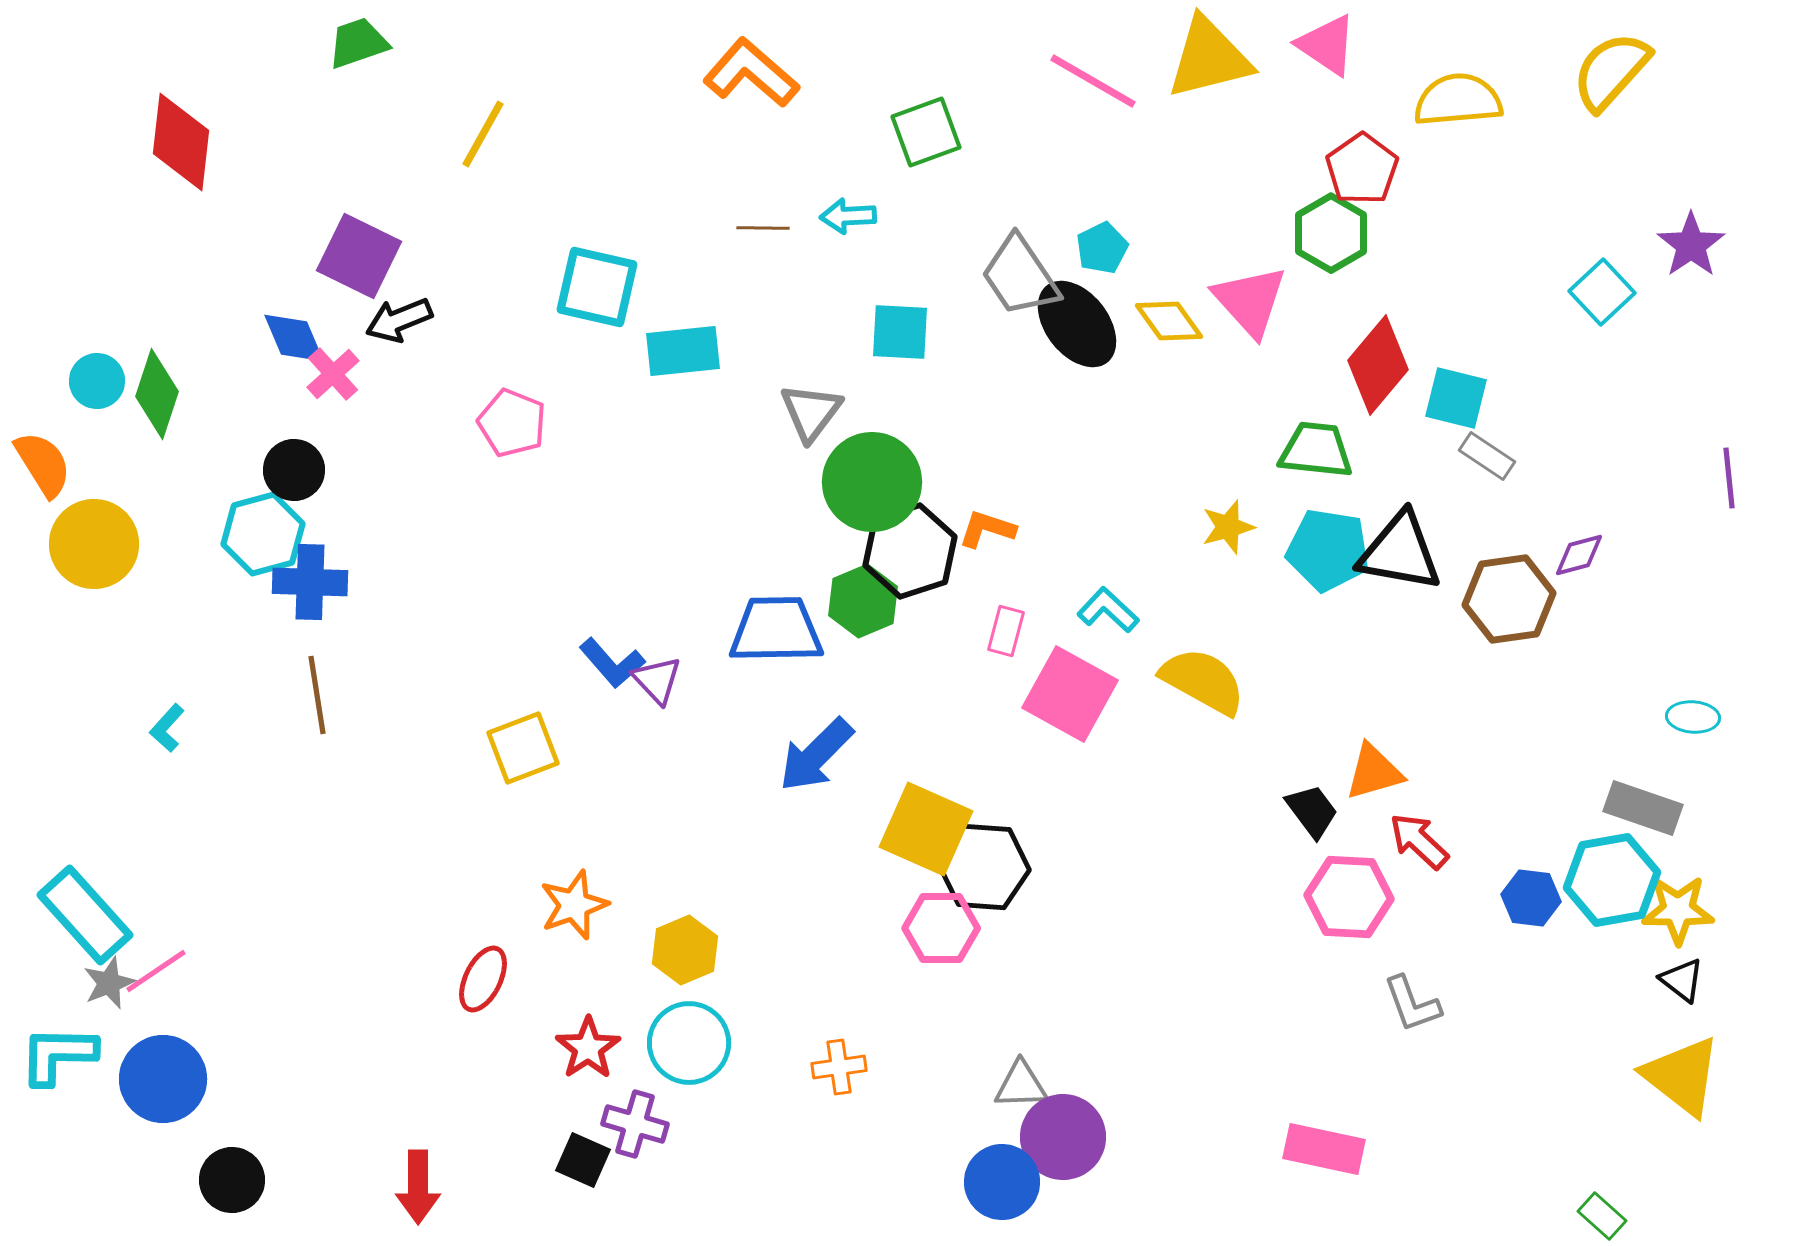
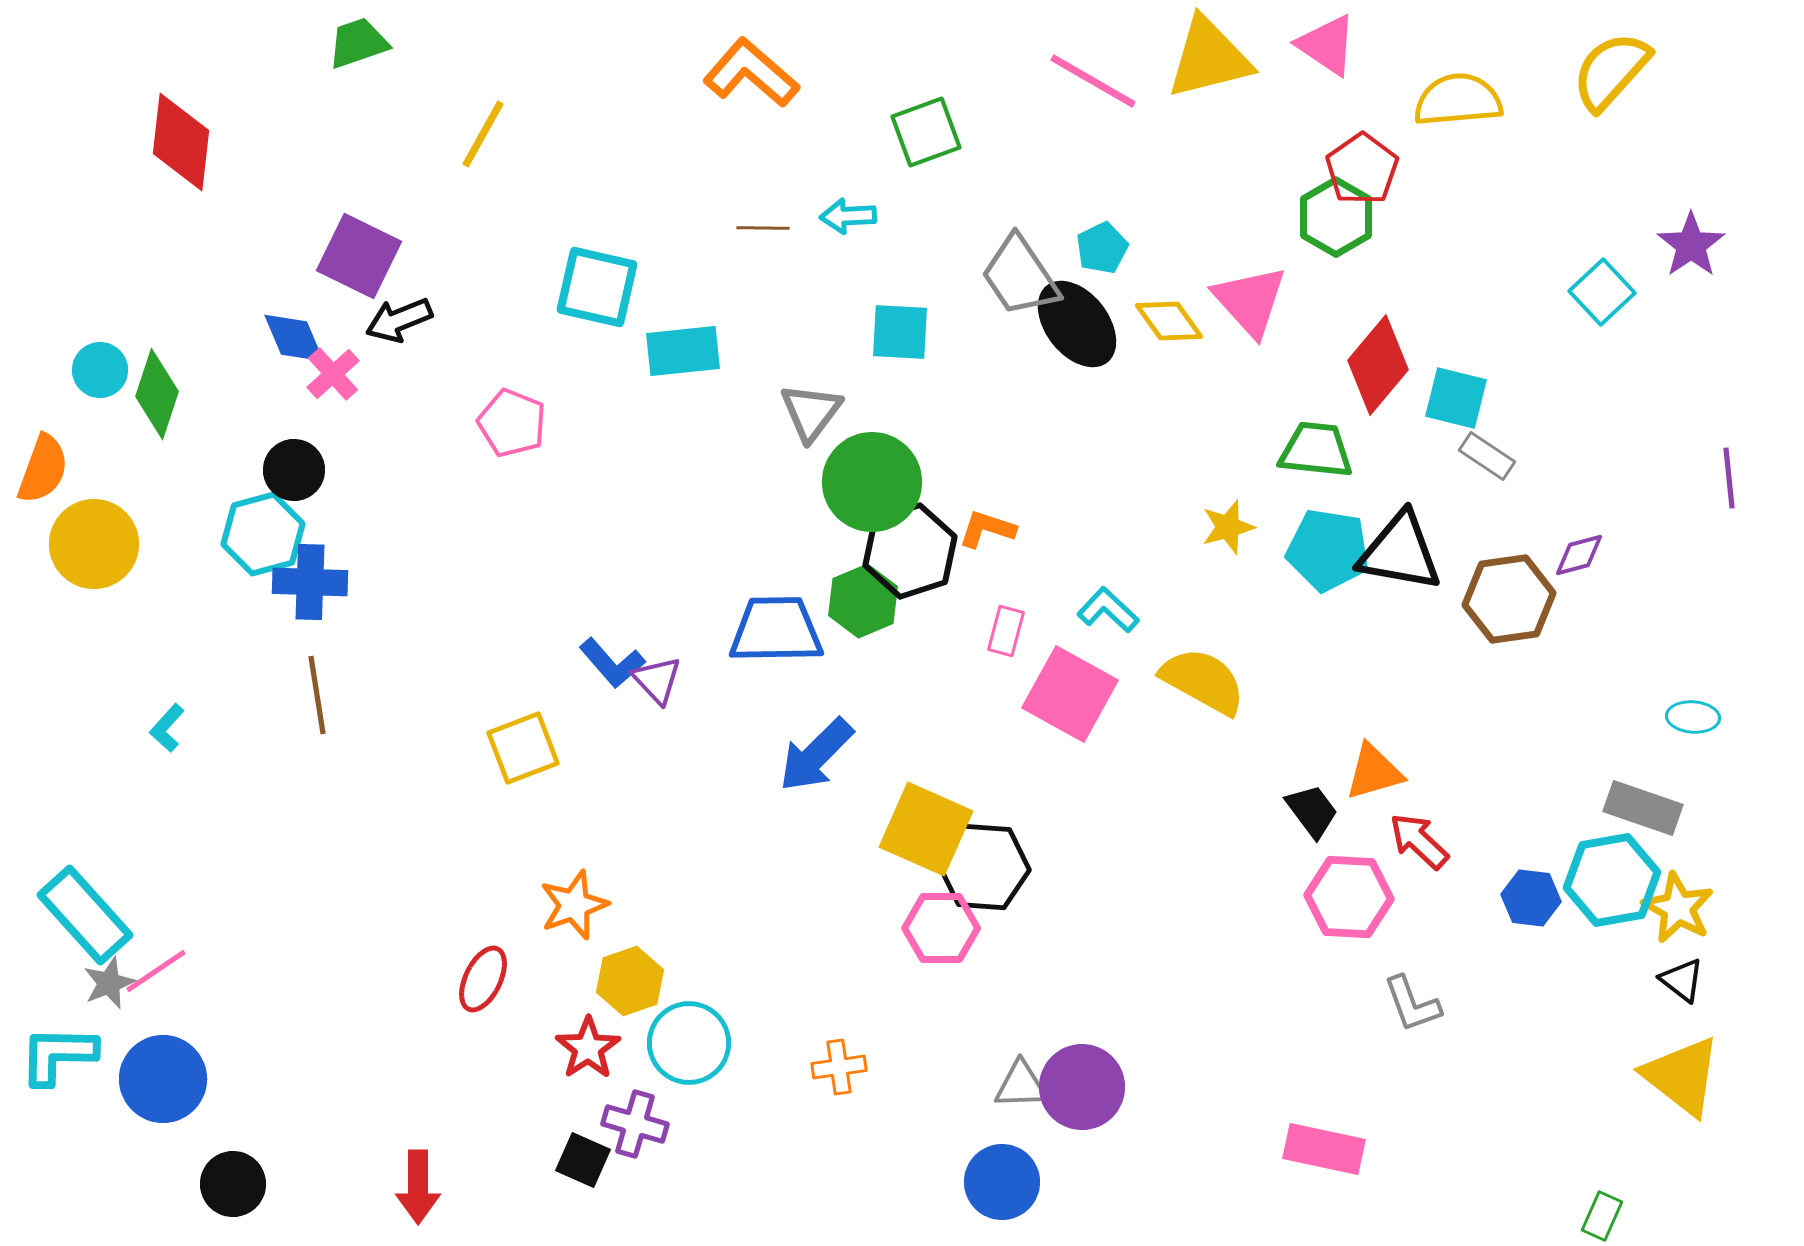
green hexagon at (1331, 233): moved 5 px right, 16 px up
cyan circle at (97, 381): moved 3 px right, 11 px up
orange semicircle at (43, 464): moved 5 px down; rotated 52 degrees clockwise
yellow star at (1678, 910): moved 2 px up; rotated 28 degrees clockwise
yellow hexagon at (685, 950): moved 55 px left, 31 px down; rotated 4 degrees clockwise
purple circle at (1063, 1137): moved 19 px right, 50 px up
black circle at (232, 1180): moved 1 px right, 4 px down
green rectangle at (1602, 1216): rotated 72 degrees clockwise
